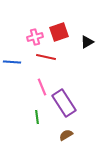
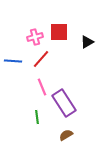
red square: rotated 18 degrees clockwise
red line: moved 5 px left, 2 px down; rotated 60 degrees counterclockwise
blue line: moved 1 px right, 1 px up
